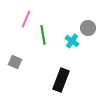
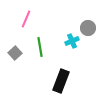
green line: moved 3 px left, 12 px down
cyan cross: rotated 32 degrees clockwise
gray square: moved 9 px up; rotated 24 degrees clockwise
black rectangle: moved 1 px down
